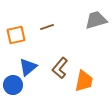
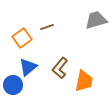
orange square: moved 6 px right, 3 px down; rotated 24 degrees counterclockwise
